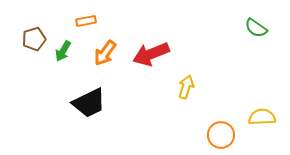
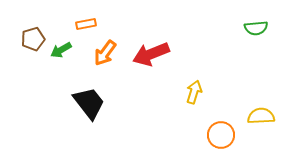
orange rectangle: moved 3 px down
green semicircle: rotated 40 degrees counterclockwise
brown pentagon: moved 1 px left
green arrow: moved 2 px left, 1 px up; rotated 30 degrees clockwise
yellow arrow: moved 8 px right, 5 px down
black trapezoid: rotated 102 degrees counterclockwise
yellow semicircle: moved 1 px left, 1 px up
